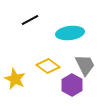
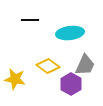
black line: rotated 30 degrees clockwise
gray trapezoid: rotated 50 degrees clockwise
yellow star: rotated 15 degrees counterclockwise
purple hexagon: moved 1 px left, 1 px up
